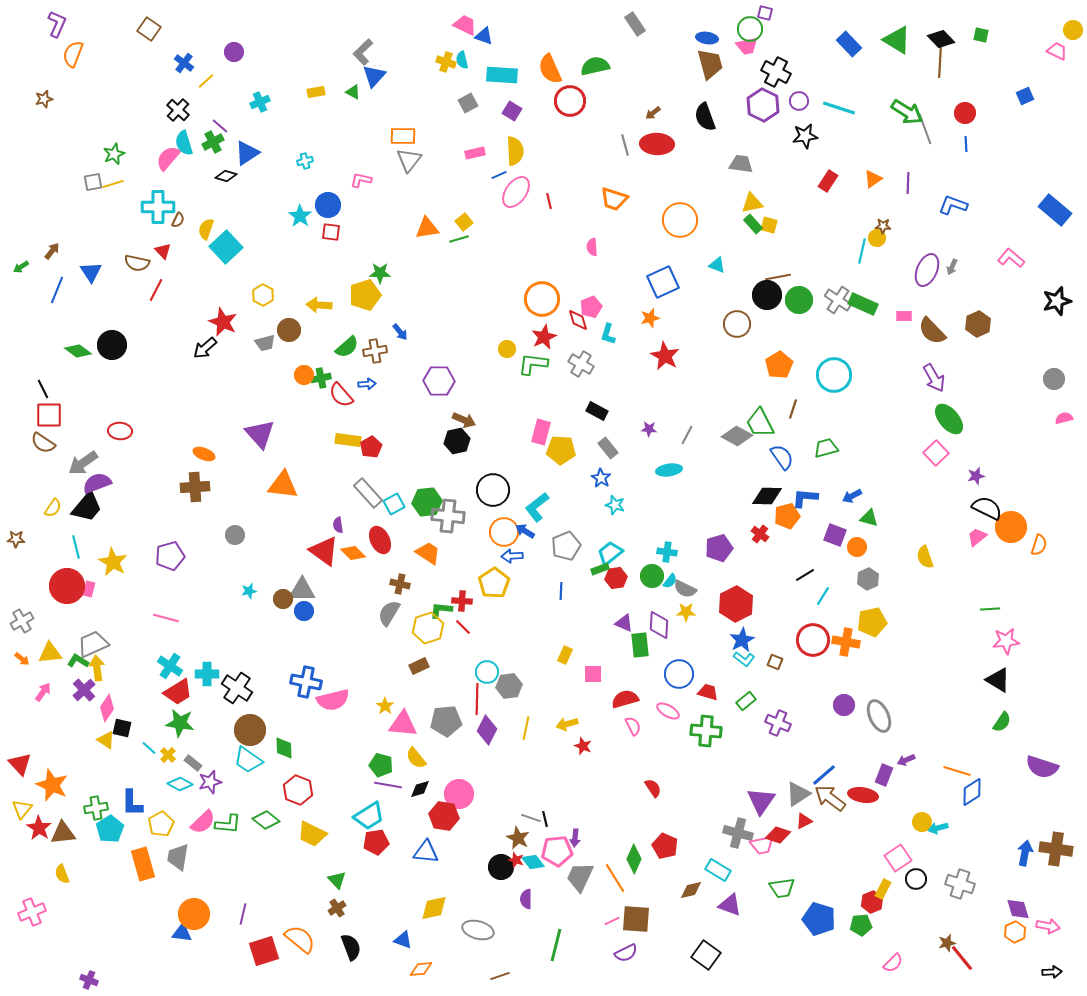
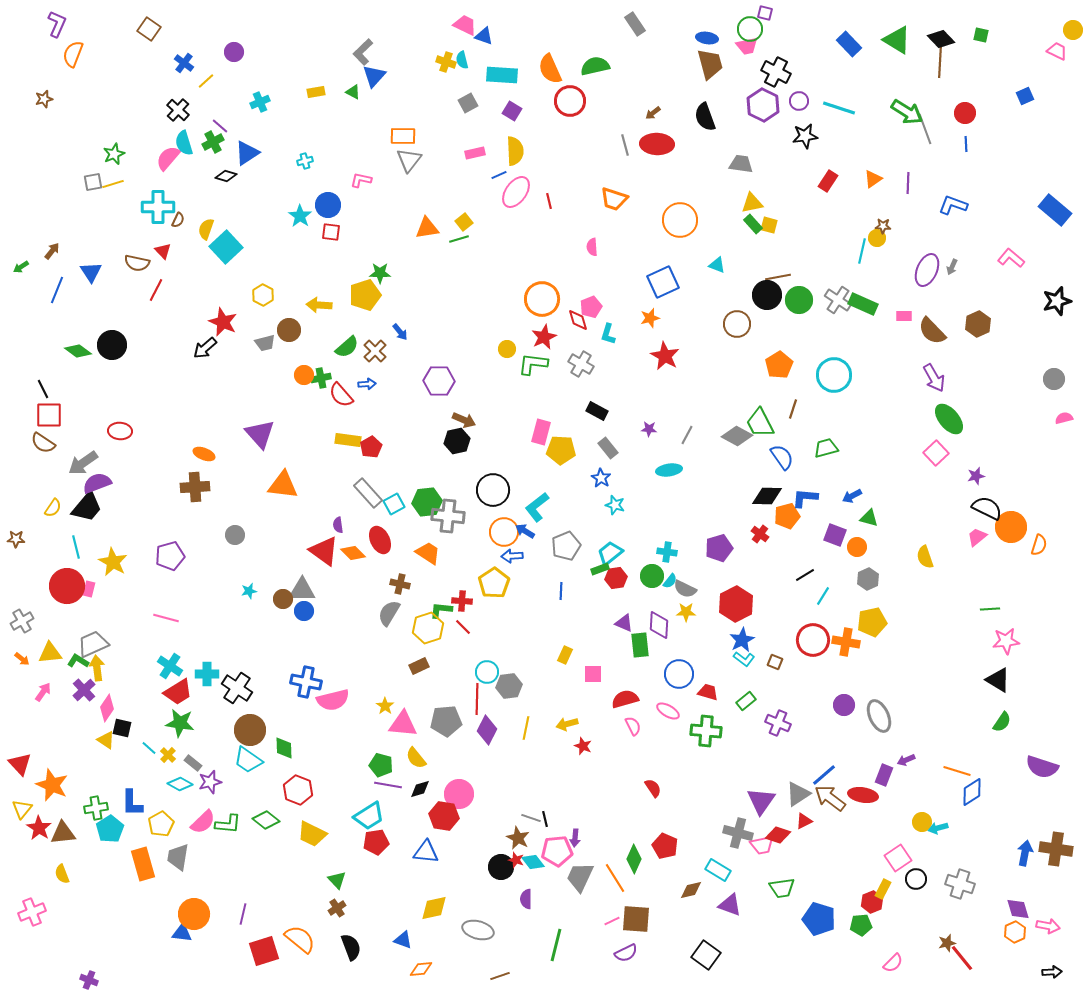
brown cross at (375, 351): rotated 35 degrees counterclockwise
